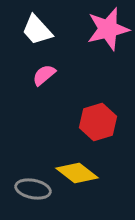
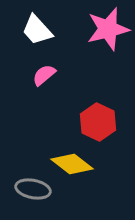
red hexagon: rotated 18 degrees counterclockwise
yellow diamond: moved 5 px left, 9 px up
